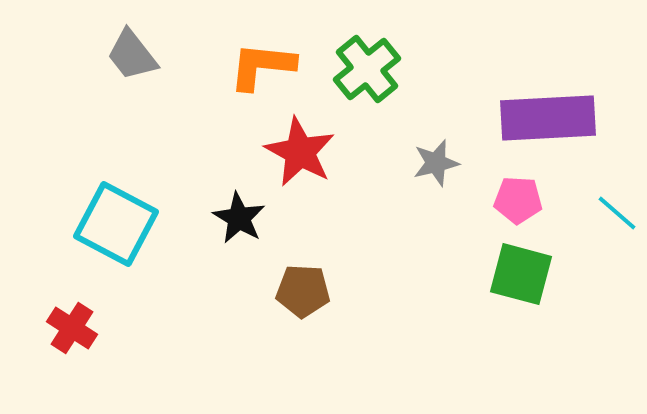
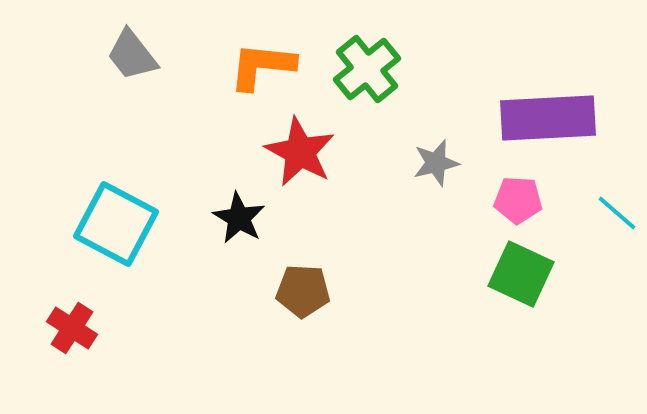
green square: rotated 10 degrees clockwise
